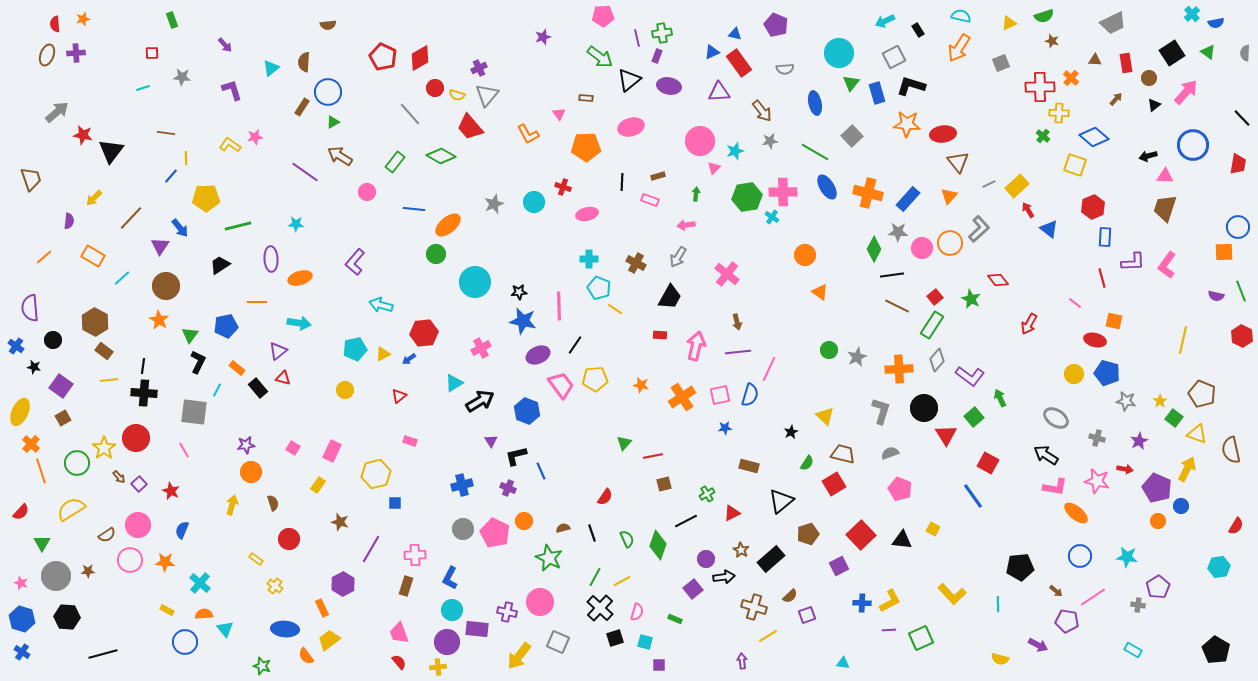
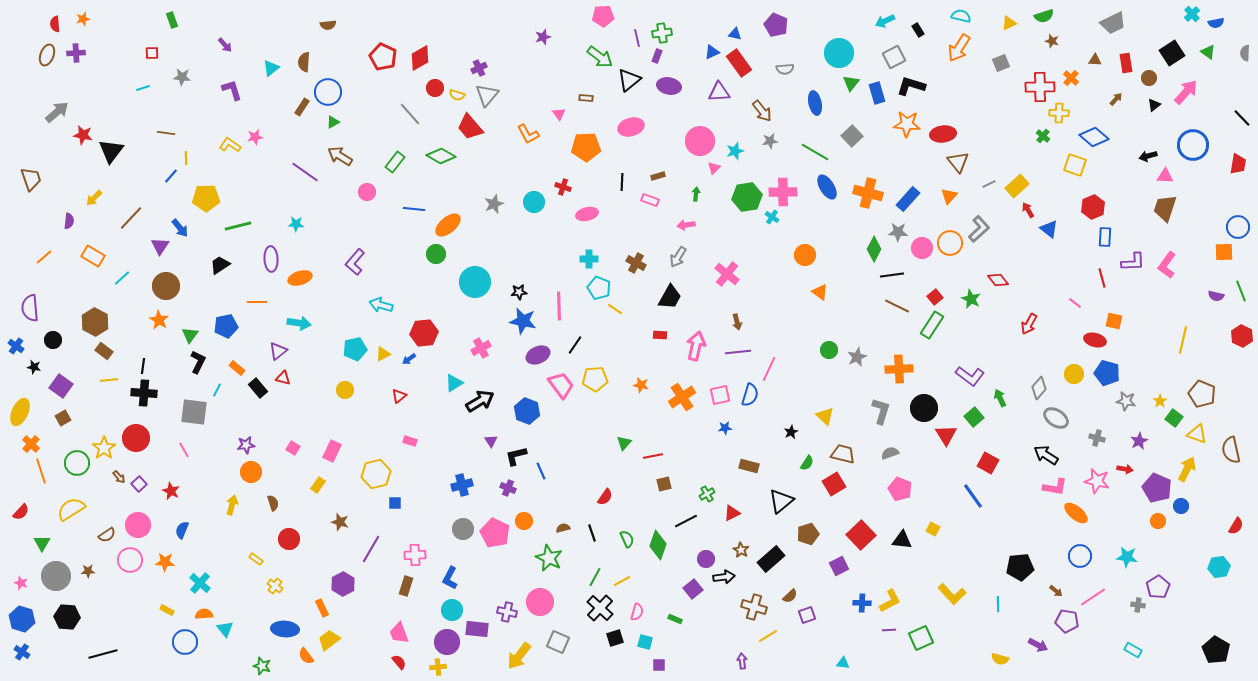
gray diamond at (937, 360): moved 102 px right, 28 px down
